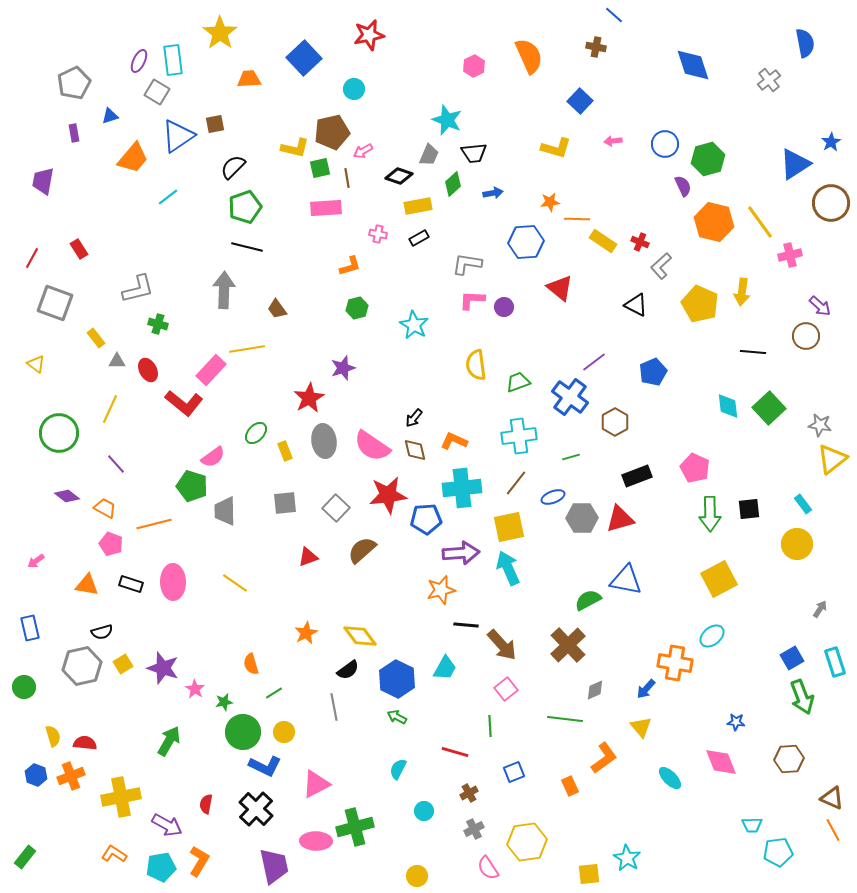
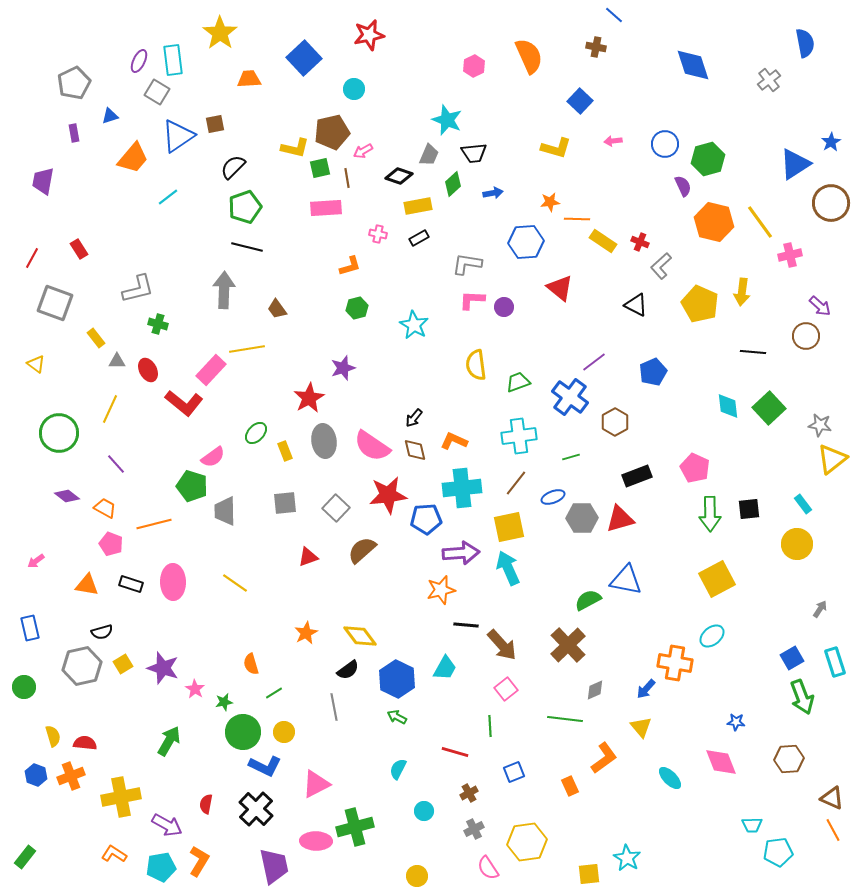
yellow square at (719, 579): moved 2 px left
